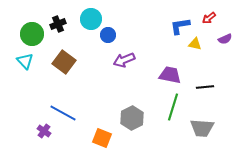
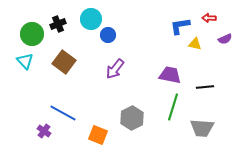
red arrow: rotated 40 degrees clockwise
purple arrow: moved 9 px left, 9 px down; rotated 30 degrees counterclockwise
orange square: moved 4 px left, 3 px up
